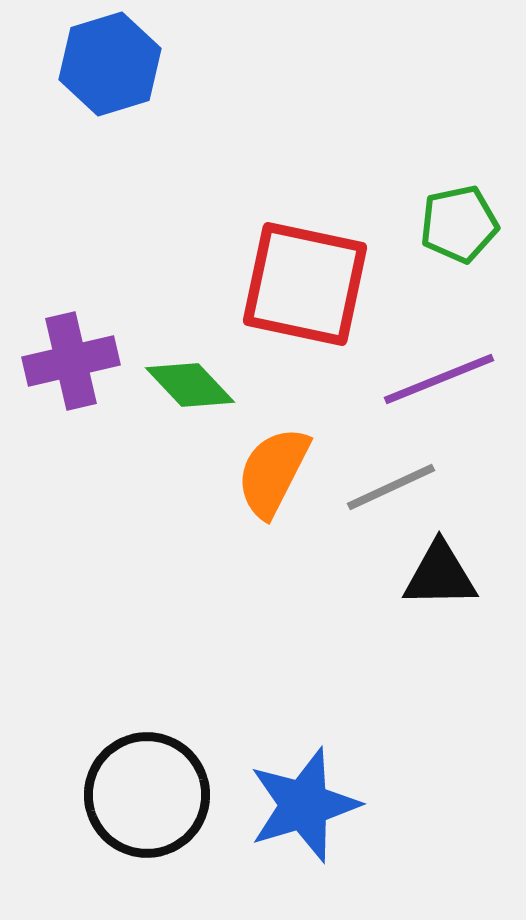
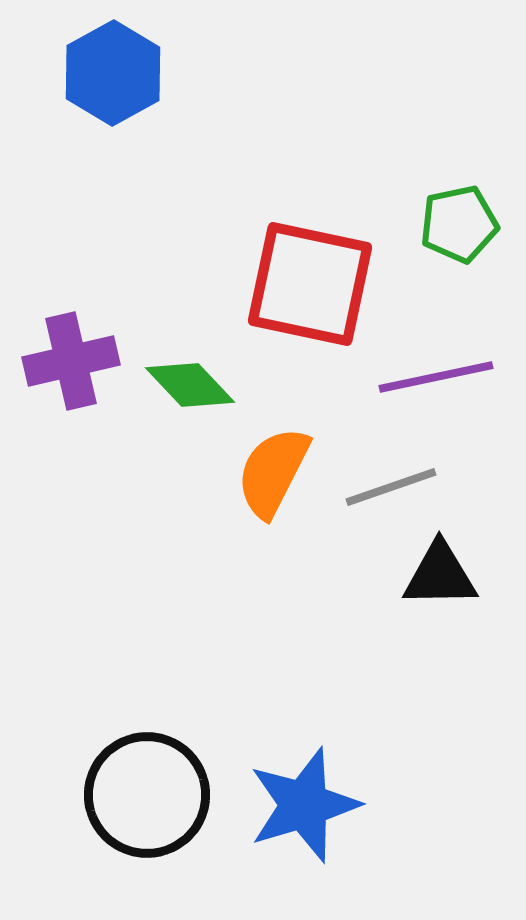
blue hexagon: moved 3 px right, 9 px down; rotated 12 degrees counterclockwise
red square: moved 5 px right
purple line: moved 3 px left, 2 px up; rotated 10 degrees clockwise
gray line: rotated 6 degrees clockwise
